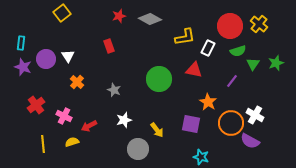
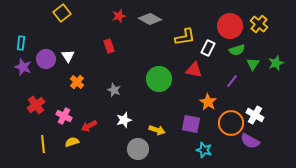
green semicircle: moved 1 px left, 1 px up
yellow arrow: rotated 35 degrees counterclockwise
cyan star: moved 3 px right, 7 px up
